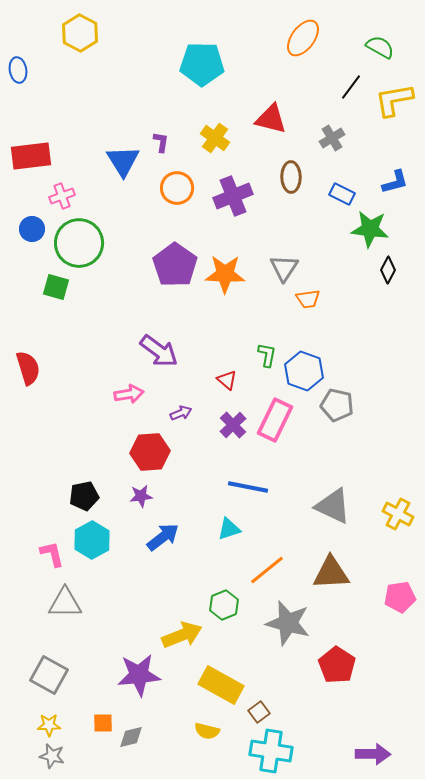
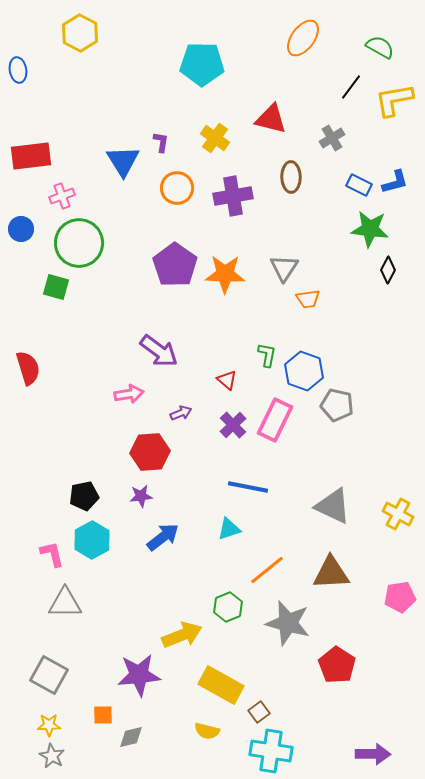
blue rectangle at (342, 194): moved 17 px right, 9 px up
purple cross at (233, 196): rotated 12 degrees clockwise
blue circle at (32, 229): moved 11 px left
green hexagon at (224, 605): moved 4 px right, 2 px down
orange square at (103, 723): moved 8 px up
gray star at (52, 756): rotated 15 degrees clockwise
